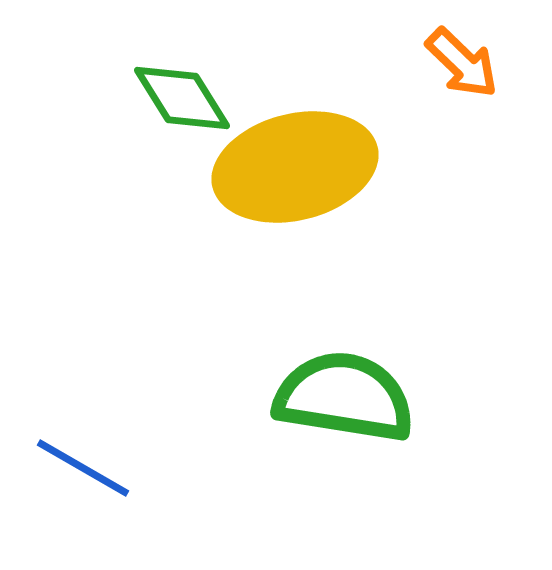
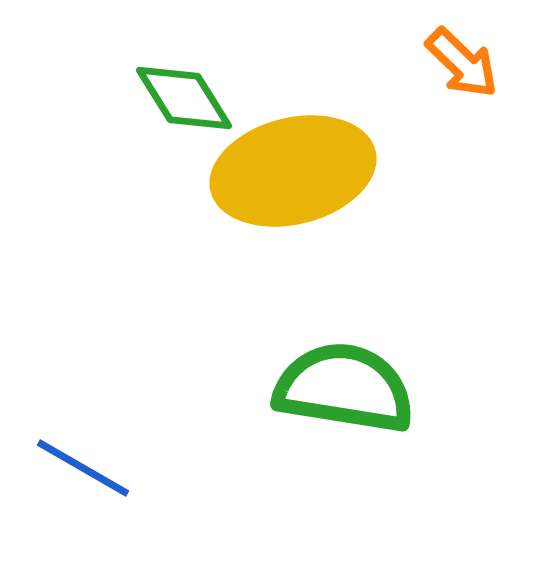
green diamond: moved 2 px right
yellow ellipse: moved 2 px left, 4 px down
green semicircle: moved 9 px up
